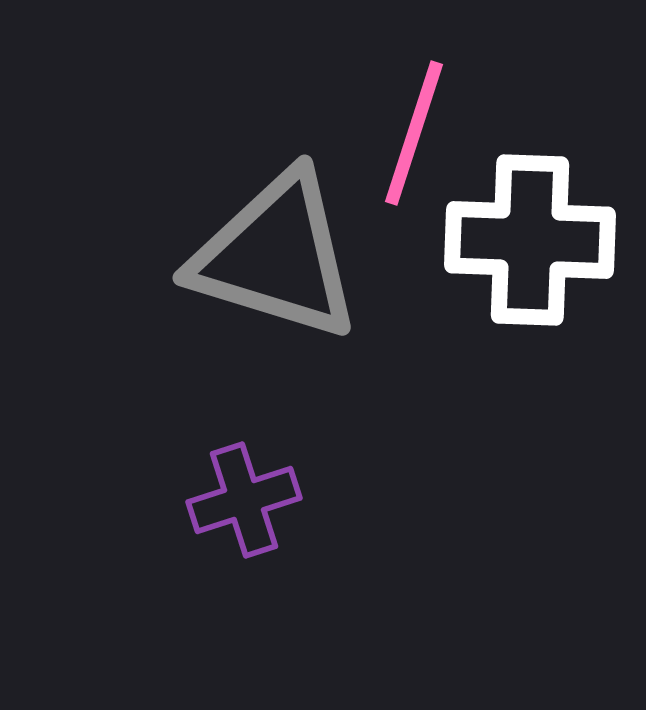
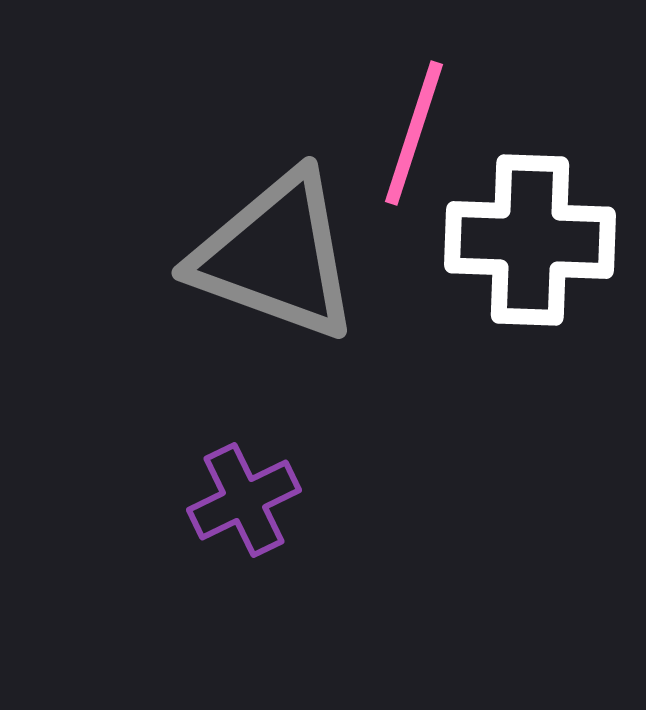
gray triangle: rotated 3 degrees clockwise
purple cross: rotated 8 degrees counterclockwise
